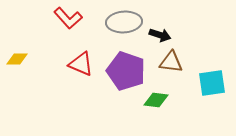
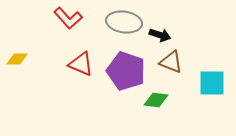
gray ellipse: rotated 12 degrees clockwise
brown triangle: rotated 15 degrees clockwise
cyan square: rotated 8 degrees clockwise
